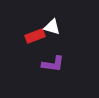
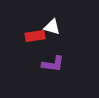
red rectangle: rotated 12 degrees clockwise
